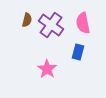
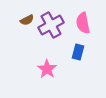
brown semicircle: rotated 48 degrees clockwise
purple cross: rotated 25 degrees clockwise
